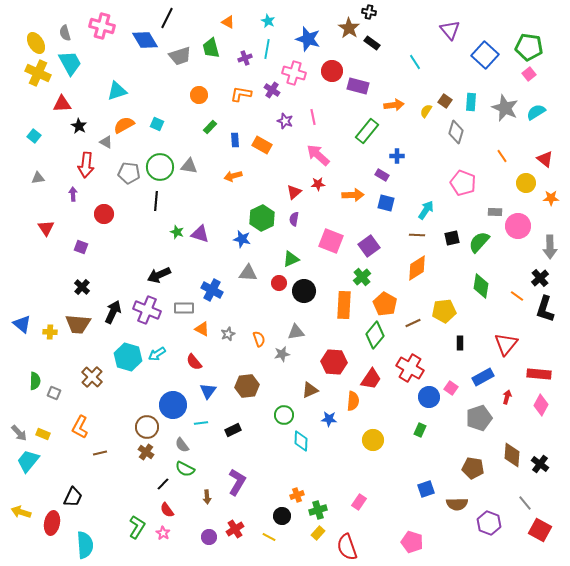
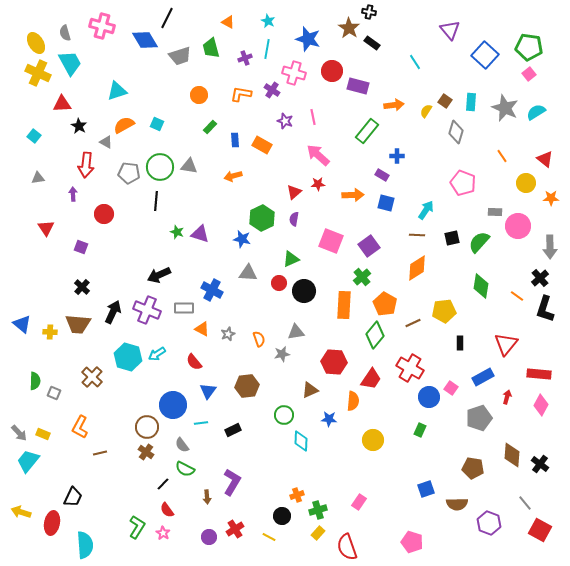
purple L-shape at (237, 482): moved 5 px left
